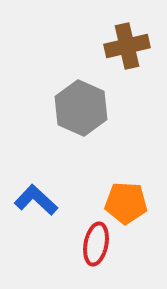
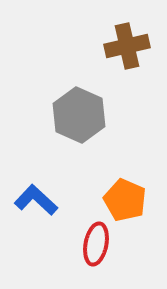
gray hexagon: moved 2 px left, 7 px down
orange pentagon: moved 1 px left, 3 px up; rotated 21 degrees clockwise
